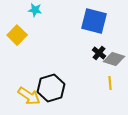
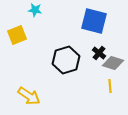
yellow square: rotated 24 degrees clockwise
gray diamond: moved 1 px left, 4 px down
yellow line: moved 3 px down
black hexagon: moved 15 px right, 28 px up
